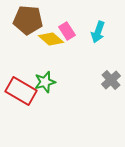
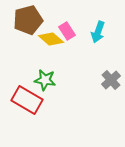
brown pentagon: rotated 20 degrees counterclockwise
green star: moved 2 px up; rotated 25 degrees clockwise
red rectangle: moved 6 px right, 9 px down
